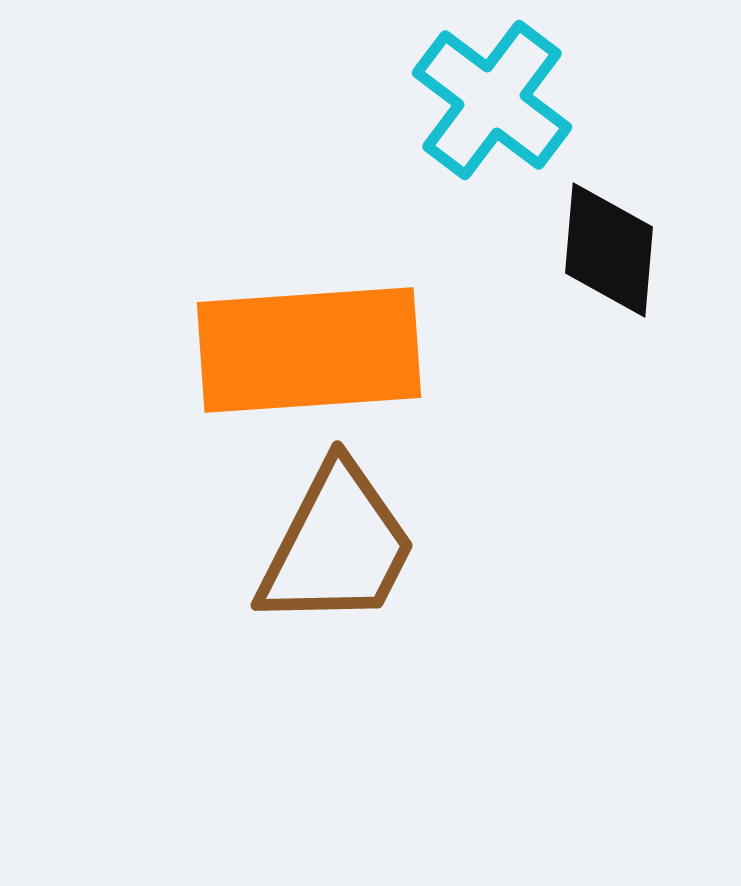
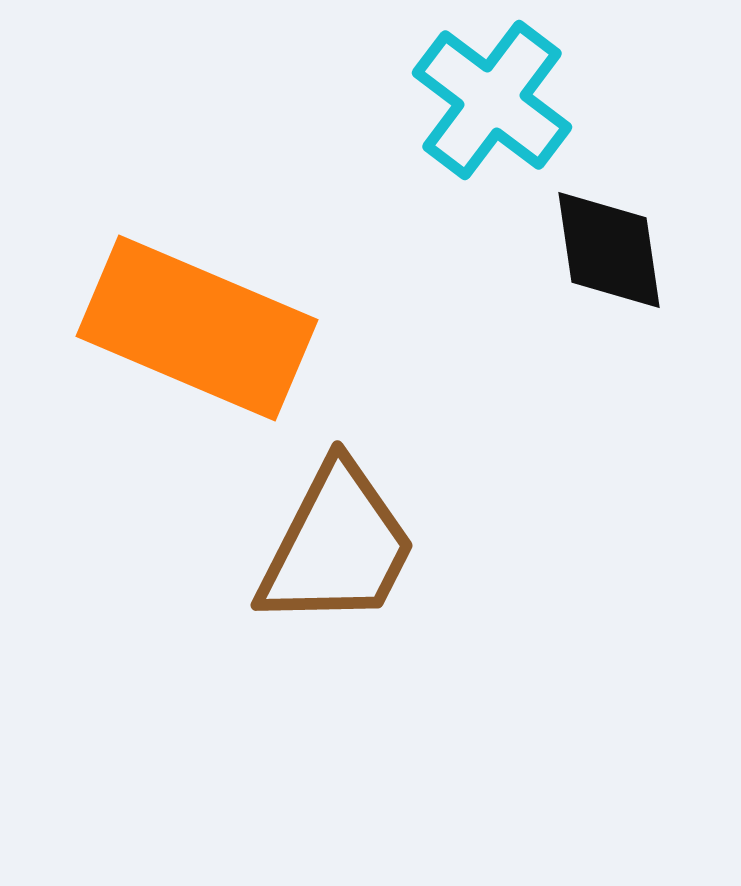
black diamond: rotated 13 degrees counterclockwise
orange rectangle: moved 112 px left, 22 px up; rotated 27 degrees clockwise
